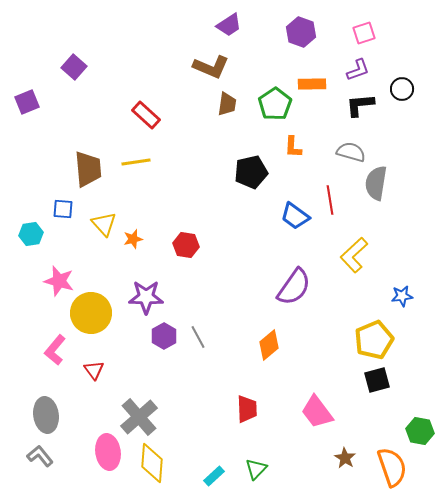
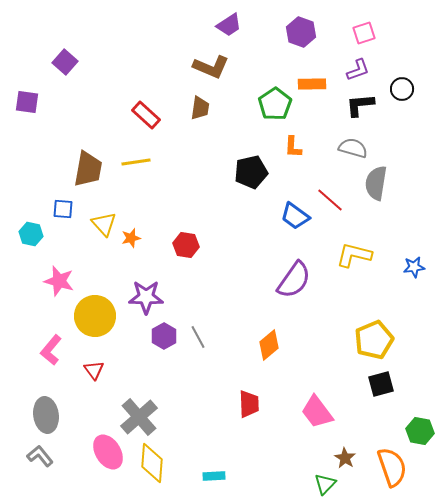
purple square at (74, 67): moved 9 px left, 5 px up
purple square at (27, 102): rotated 30 degrees clockwise
brown trapezoid at (227, 104): moved 27 px left, 4 px down
gray semicircle at (351, 152): moved 2 px right, 4 px up
brown trapezoid at (88, 169): rotated 15 degrees clockwise
red line at (330, 200): rotated 40 degrees counterclockwise
cyan hexagon at (31, 234): rotated 20 degrees clockwise
orange star at (133, 239): moved 2 px left, 1 px up
yellow L-shape at (354, 255): rotated 57 degrees clockwise
purple semicircle at (294, 287): moved 7 px up
blue star at (402, 296): moved 12 px right, 29 px up
yellow circle at (91, 313): moved 4 px right, 3 px down
pink L-shape at (55, 350): moved 4 px left
black square at (377, 380): moved 4 px right, 4 px down
red trapezoid at (247, 409): moved 2 px right, 5 px up
pink ellipse at (108, 452): rotated 24 degrees counterclockwise
green triangle at (256, 469): moved 69 px right, 15 px down
cyan rectangle at (214, 476): rotated 40 degrees clockwise
